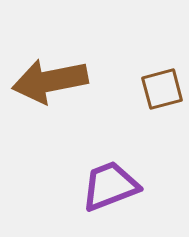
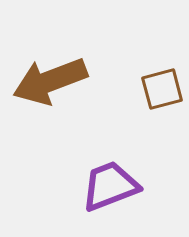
brown arrow: rotated 10 degrees counterclockwise
